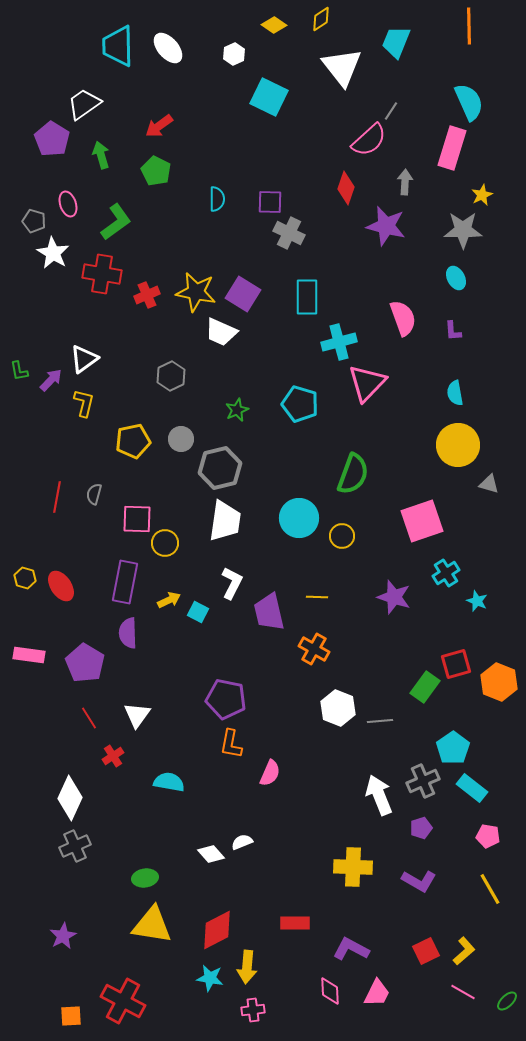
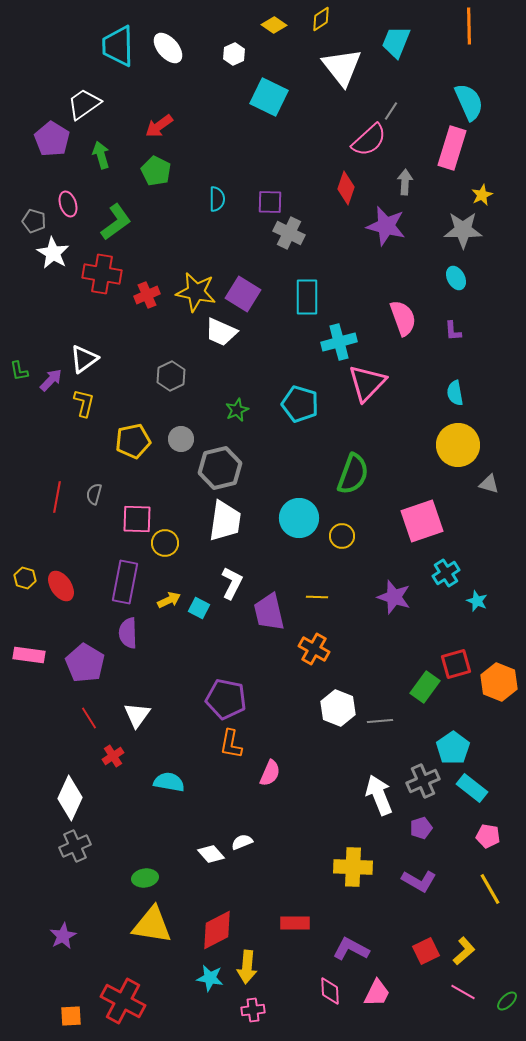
cyan square at (198, 612): moved 1 px right, 4 px up
